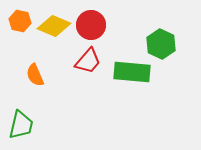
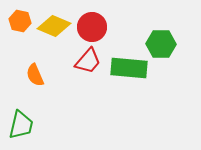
red circle: moved 1 px right, 2 px down
green hexagon: rotated 24 degrees counterclockwise
green rectangle: moved 3 px left, 4 px up
